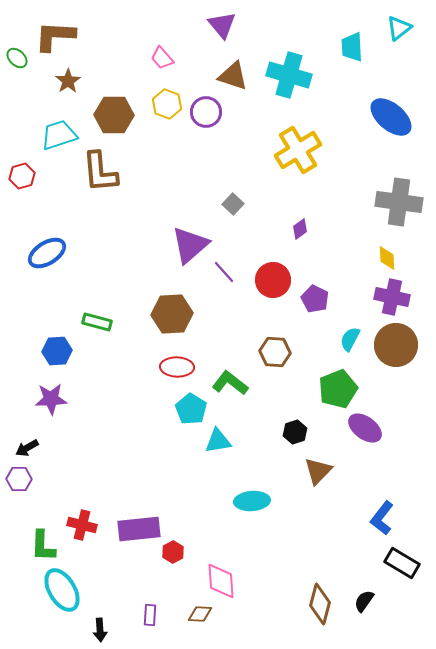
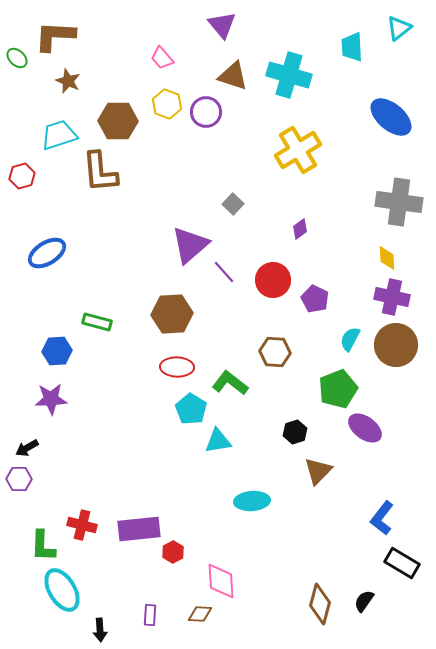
brown star at (68, 81): rotated 15 degrees counterclockwise
brown hexagon at (114, 115): moved 4 px right, 6 px down
